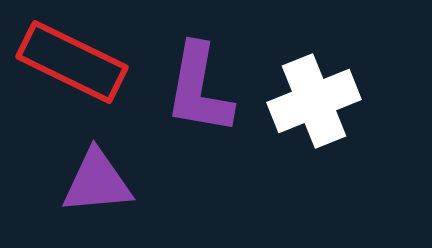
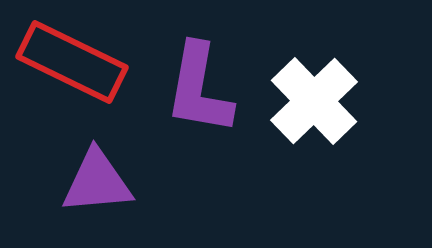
white cross: rotated 22 degrees counterclockwise
